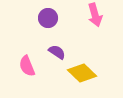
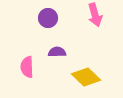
purple semicircle: rotated 36 degrees counterclockwise
pink semicircle: moved 1 px down; rotated 20 degrees clockwise
yellow diamond: moved 4 px right, 4 px down
